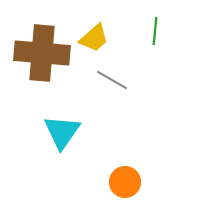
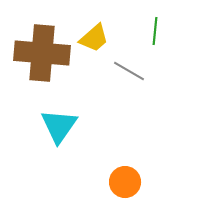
gray line: moved 17 px right, 9 px up
cyan triangle: moved 3 px left, 6 px up
